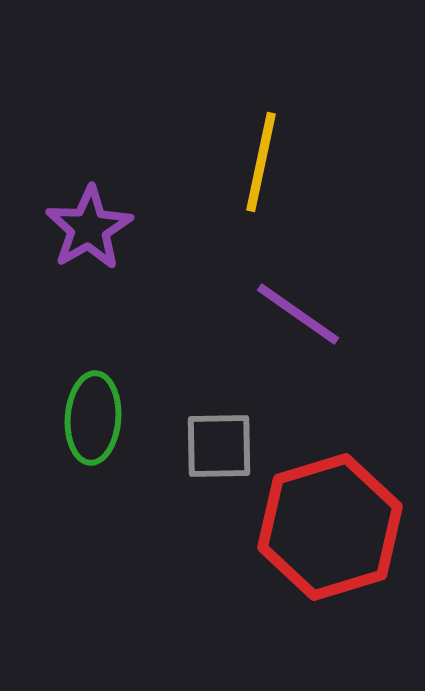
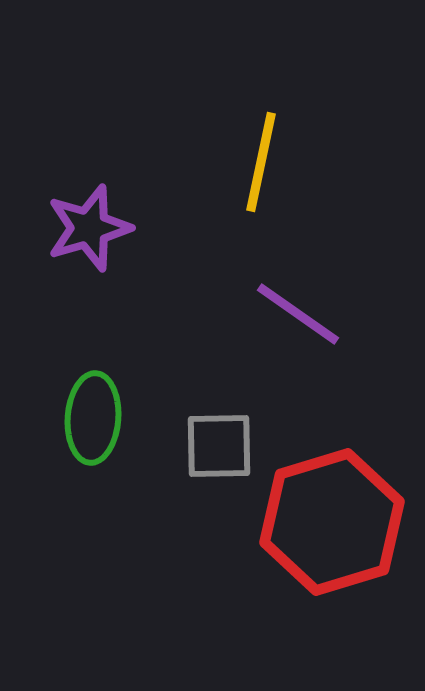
purple star: rotated 14 degrees clockwise
red hexagon: moved 2 px right, 5 px up
